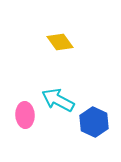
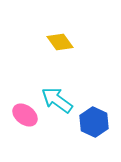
cyan arrow: moved 1 px left; rotated 8 degrees clockwise
pink ellipse: rotated 50 degrees counterclockwise
